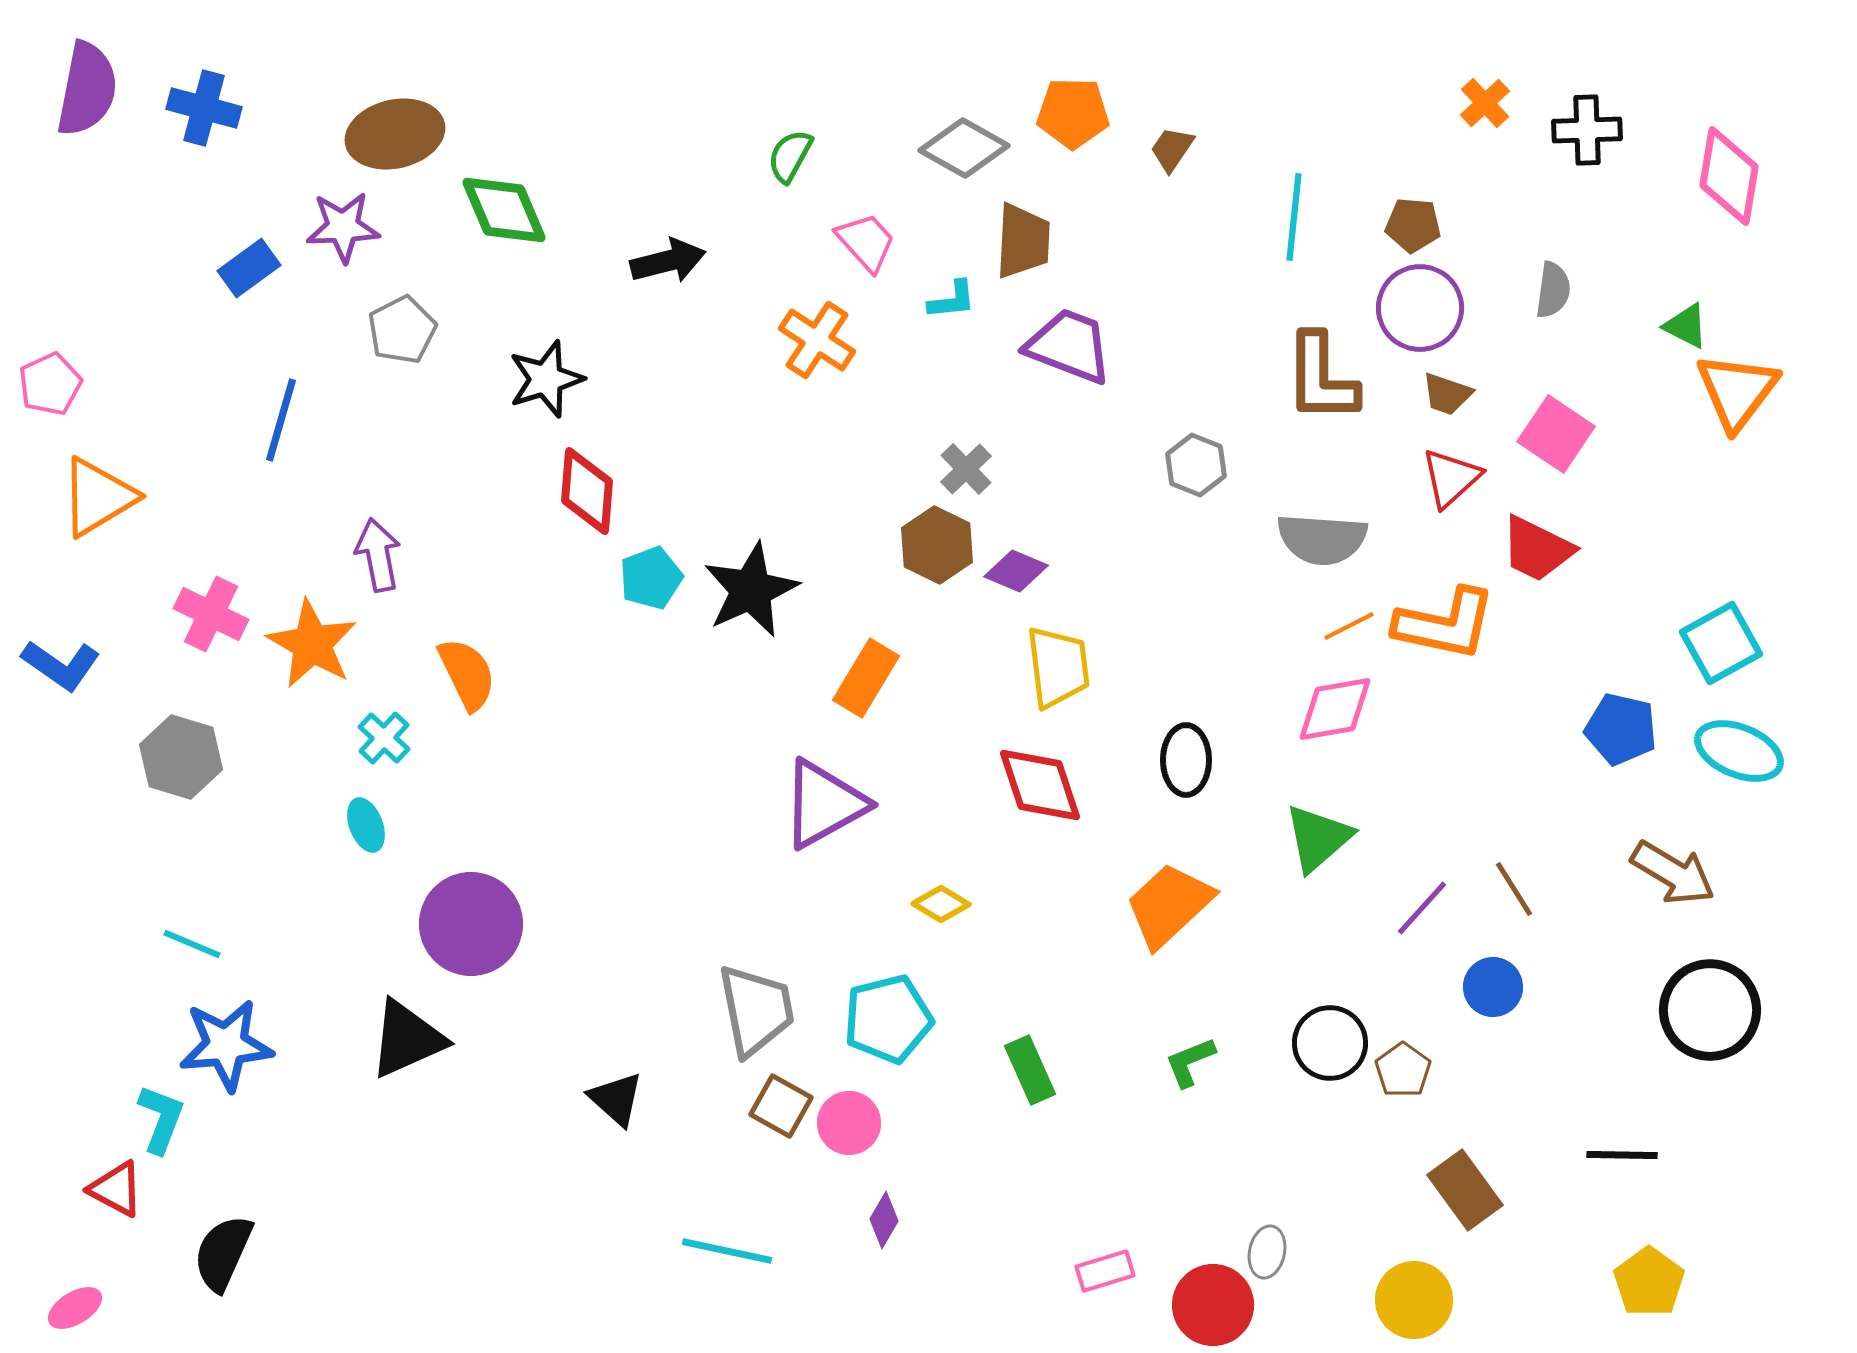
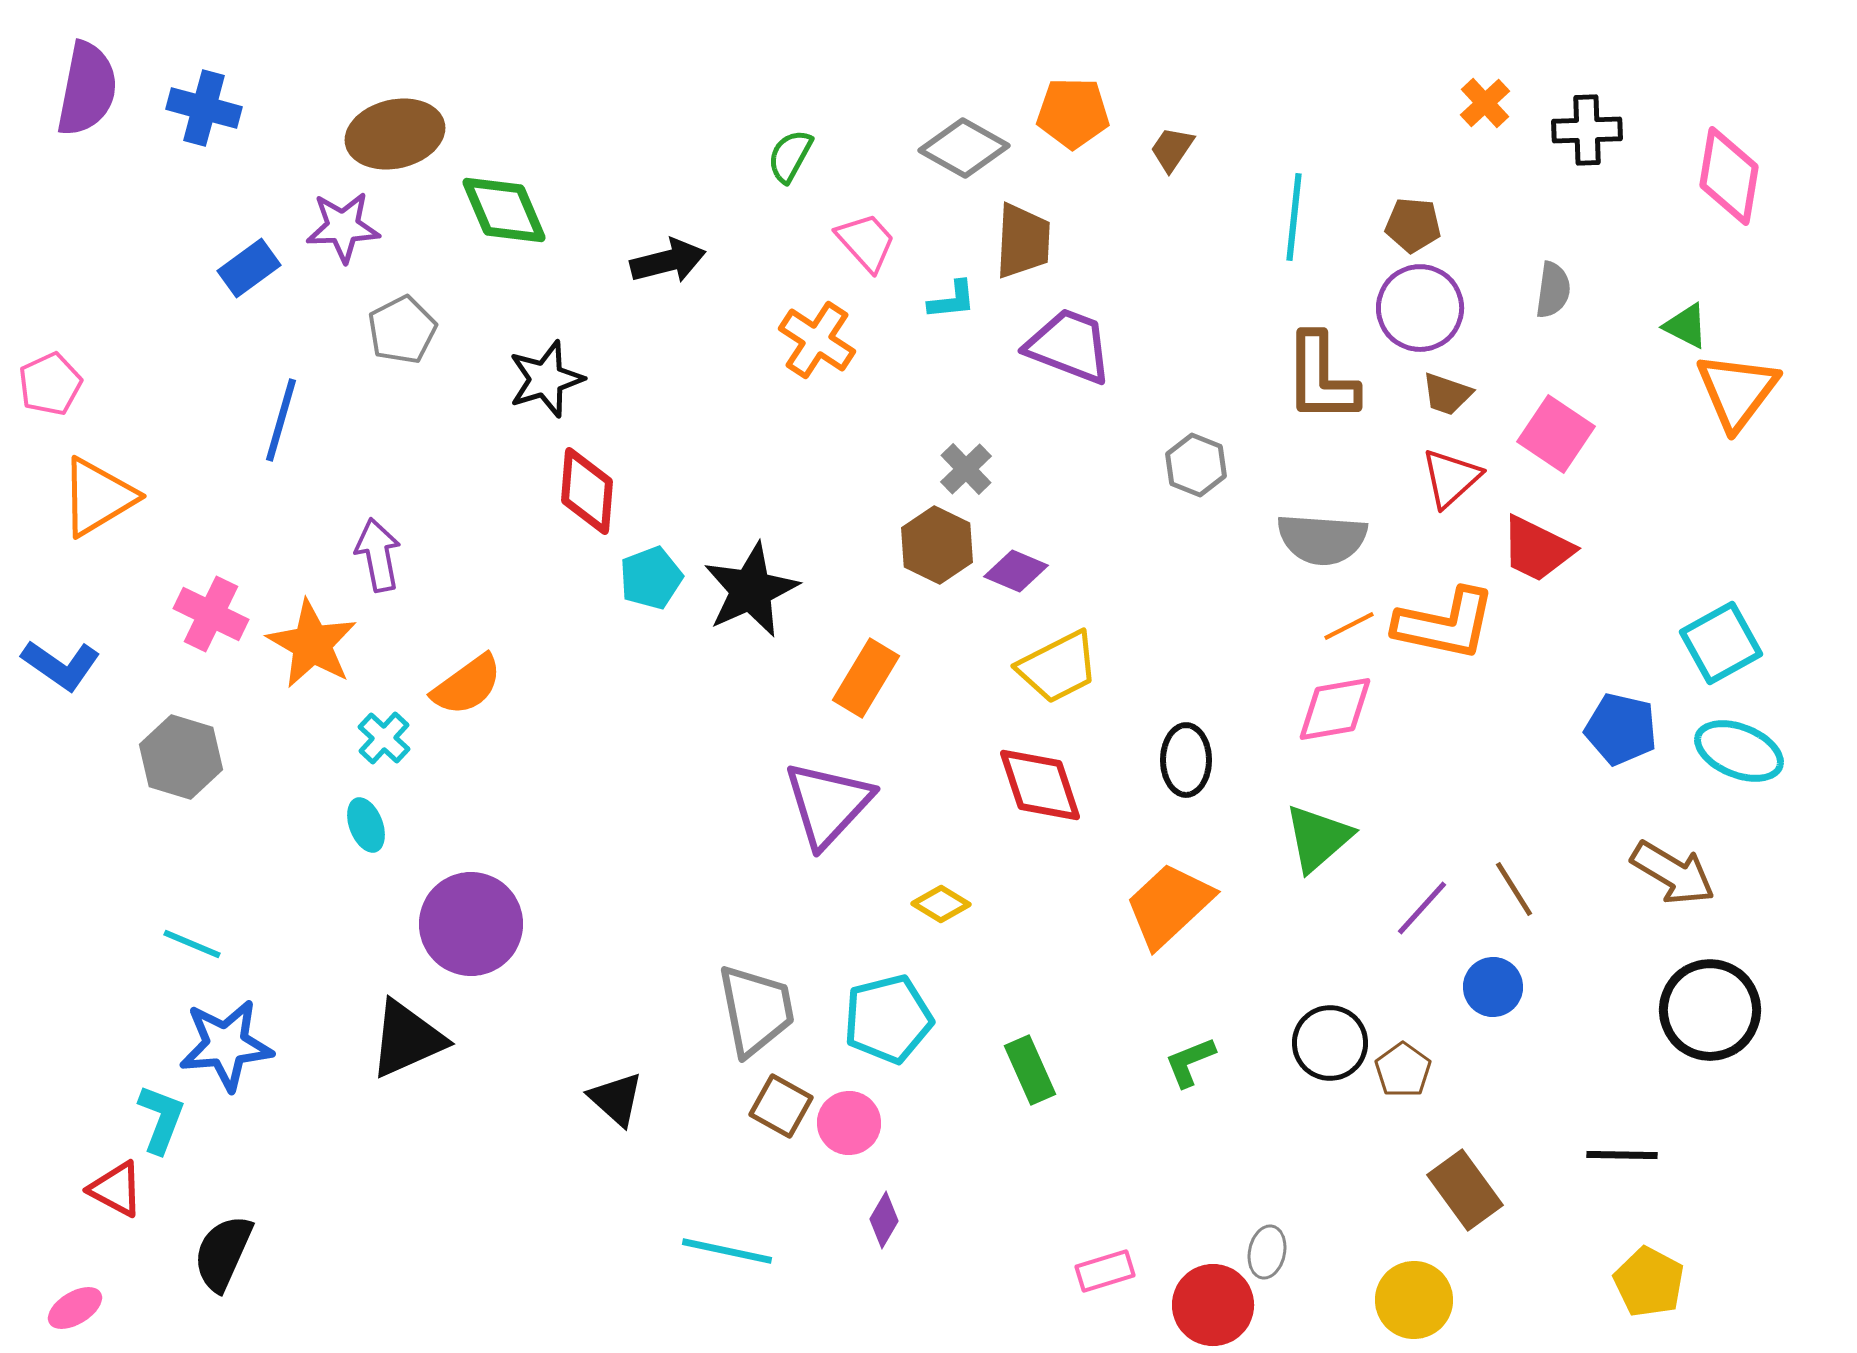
yellow trapezoid at (1058, 667): rotated 70 degrees clockwise
orange semicircle at (467, 674): moved 11 px down; rotated 80 degrees clockwise
purple triangle at (824, 804): moved 4 px right; rotated 18 degrees counterclockwise
yellow pentagon at (1649, 1282): rotated 8 degrees counterclockwise
